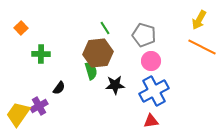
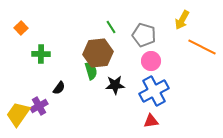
yellow arrow: moved 17 px left
green line: moved 6 px right, 1 px up
